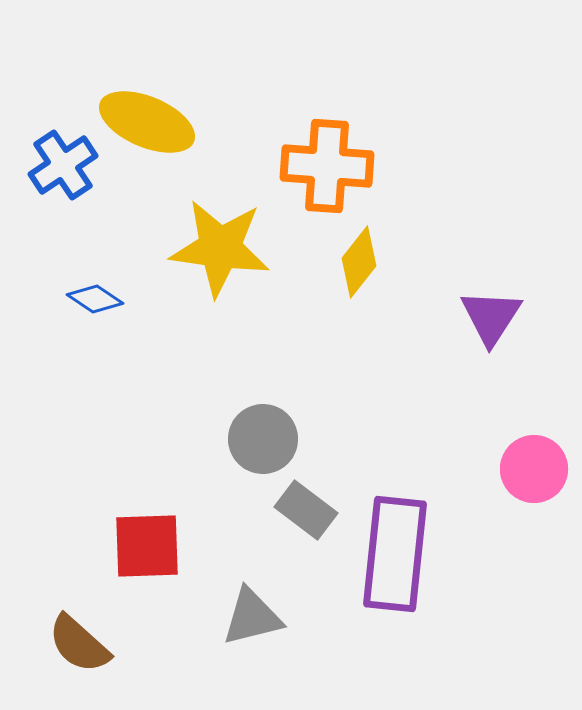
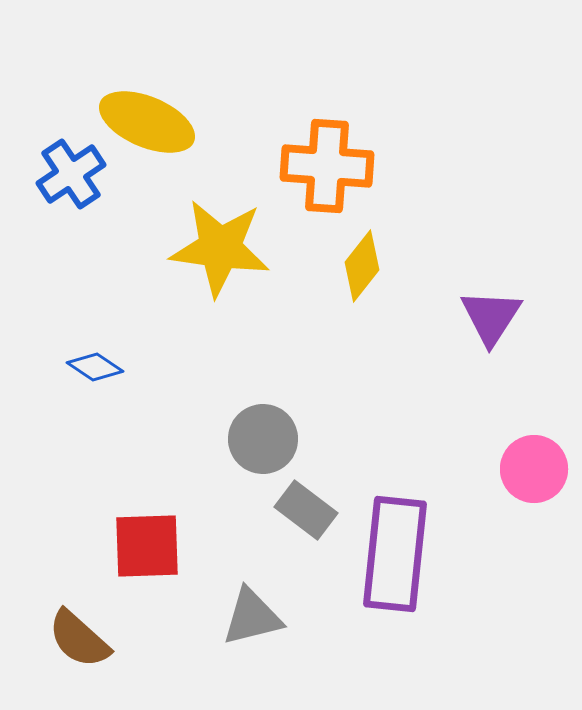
blue cross: moved 8 px right, 9 px down
yellow diamond: moved 3 px right, 4 px down
blue diamond: moved 68 px down
brown semicircle: moved 5 px up
